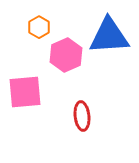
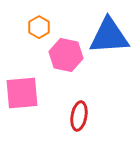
pink hexagon: rotated 24 degrees counterclockwise
pink square: moved 3 px left, 1 px down
red ellipse: moved 3 px left; rotated 16 degrees clockwise
